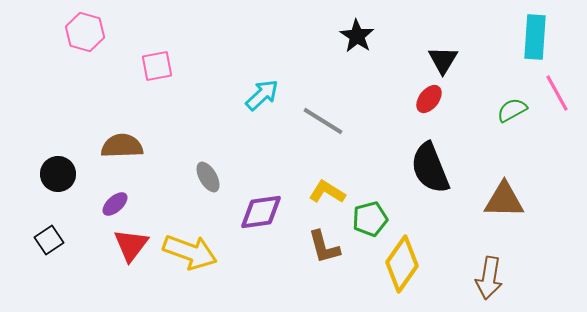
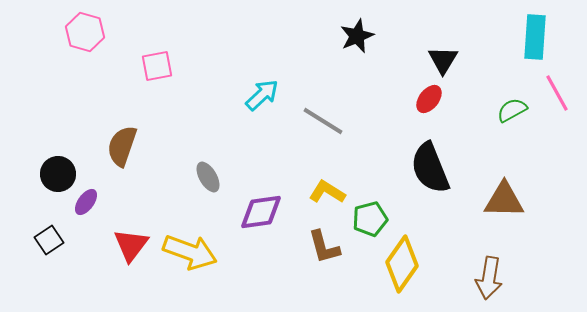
black star: rotated 16 degrees clockwise
brown semicircle: rotated 69 degrees counterclockwise
purple ellipse: moved 29 px left, 2 px up; rotated 12 degrees counterclockwise
